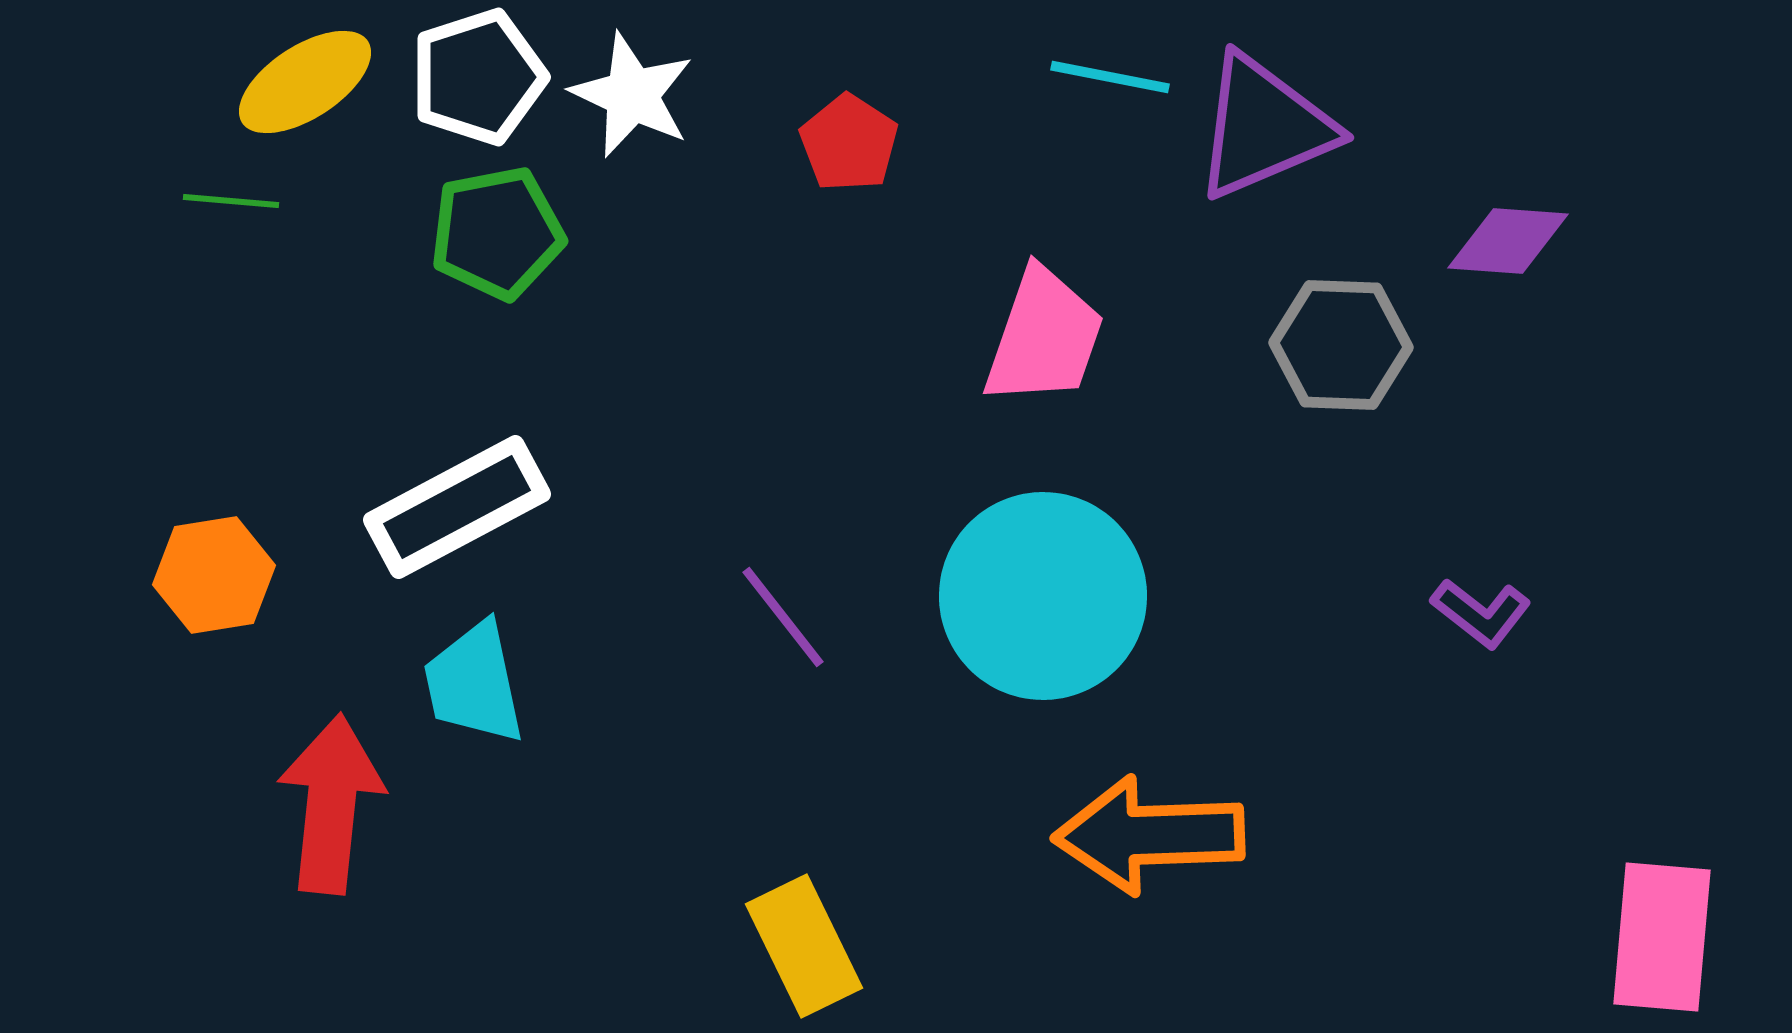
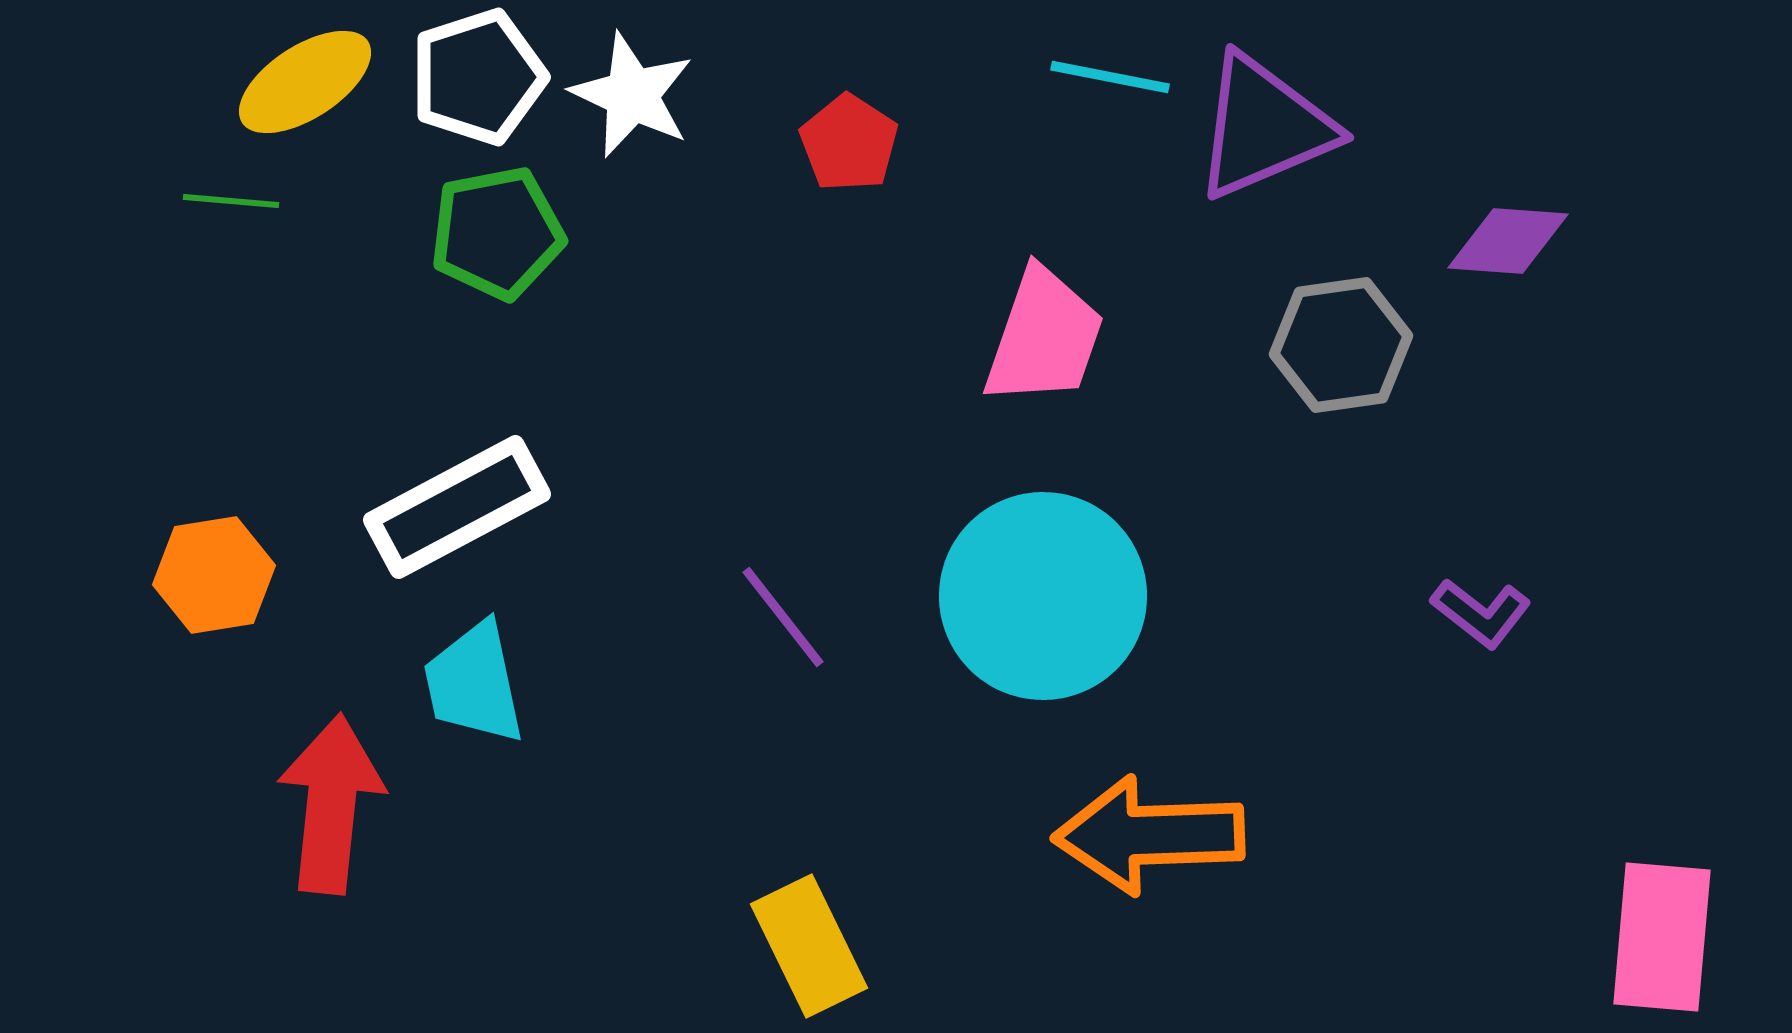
gray hexagon: rotated 10 degrees counterclockwise
yellow rectangle: moved 5 px right
